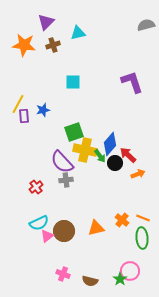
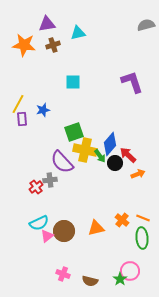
purple triangle: moved 1 px right, 2 px down; rotated 36 degrees clockwise
purple rectangle: moved 2 px left, 3 px down
gray cross: moved 16 px left
